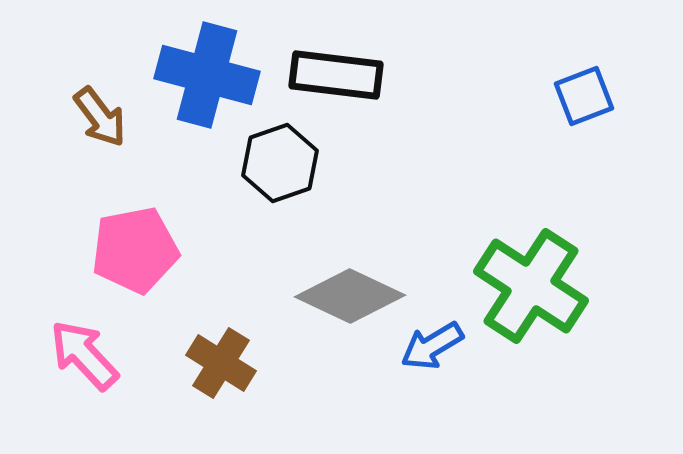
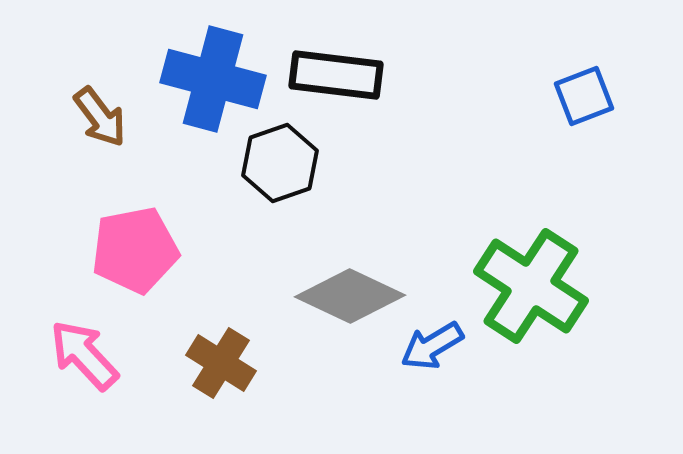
blue cross: moved 6 px right, 4 px down
